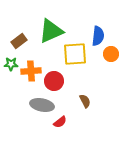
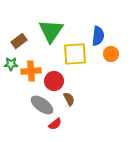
green triangle: rotated 32 degrees counterclockwise
brown semicircle: moved 16 px left, 2 px up
gray ellipse: rotated 25 degrees clockwise
red semicircle: moved 5 px left, 2 px down
